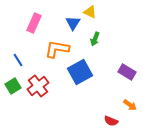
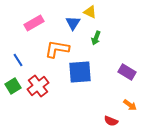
pink rectangle: rotated 36 degrees clockwise
green arrow: moved 1 px right, 1 px up
blue square: rotated 25 degrees clockwise
